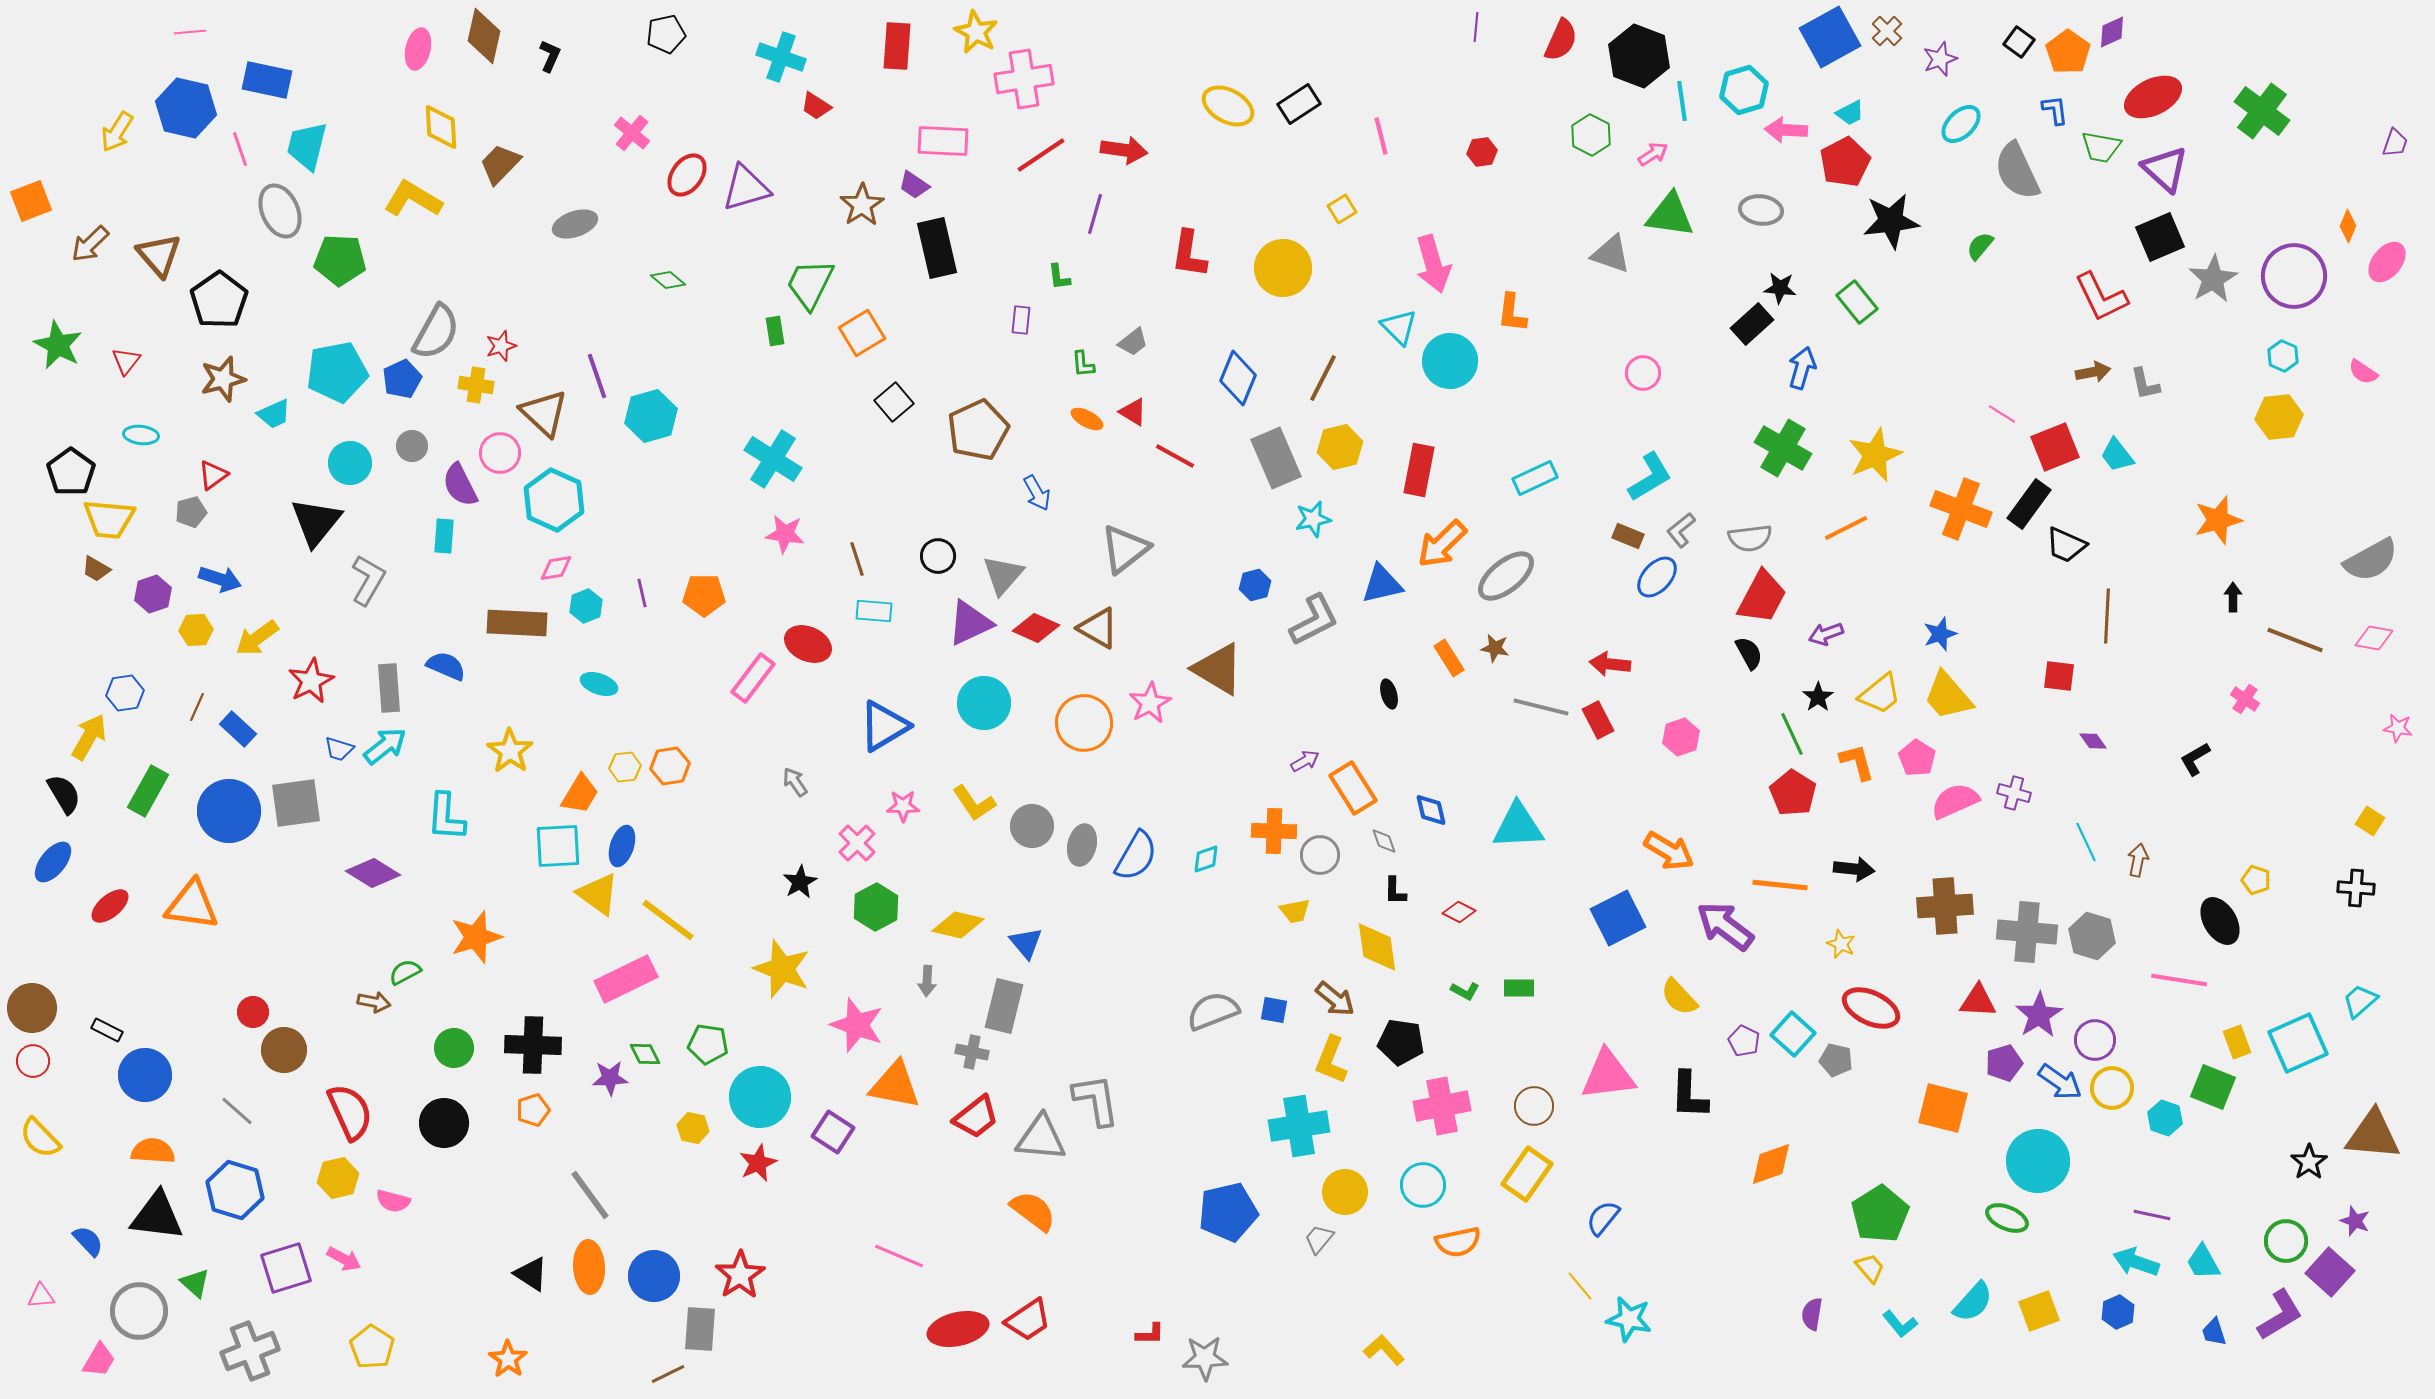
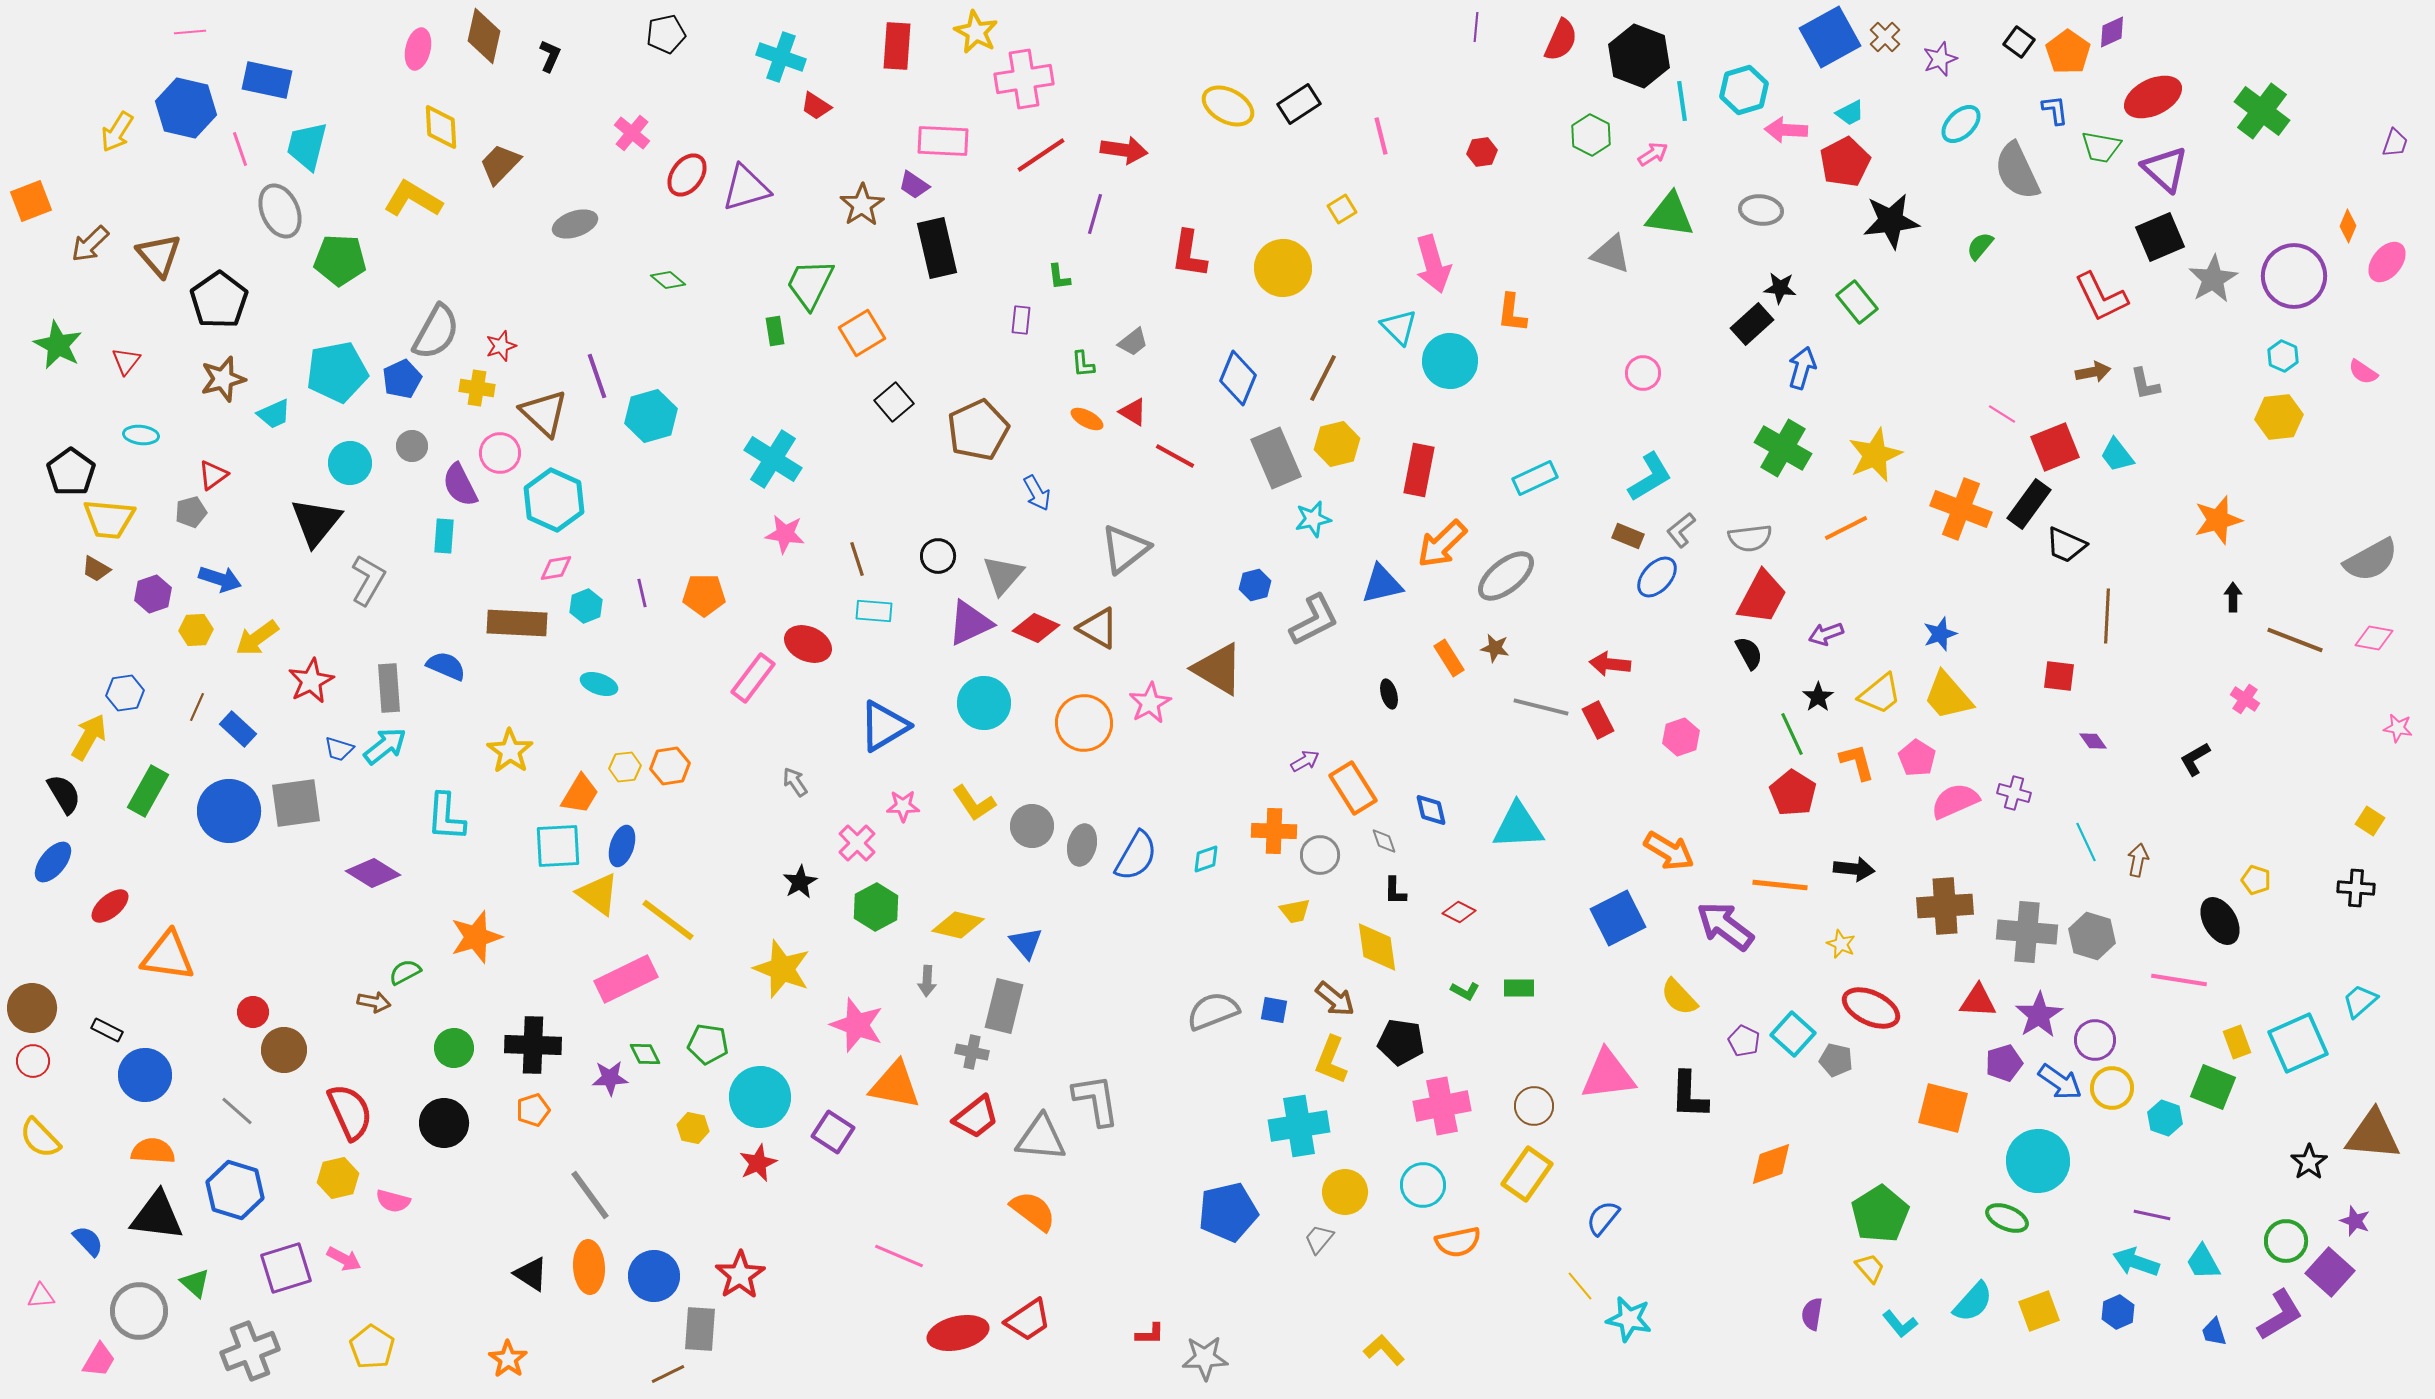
brown cross at (1887, 31): moved 2 px left, 6 px down
yellow cross at (476, 385): moved 1 px right, 3 px down
yellow hexagon at (1340, 447): moved 3 px left, 3 px up
orange triangle at (192, 905): moved 24 px left, 51 px down
red ellipse at (958, 1329): moved 4 px down
